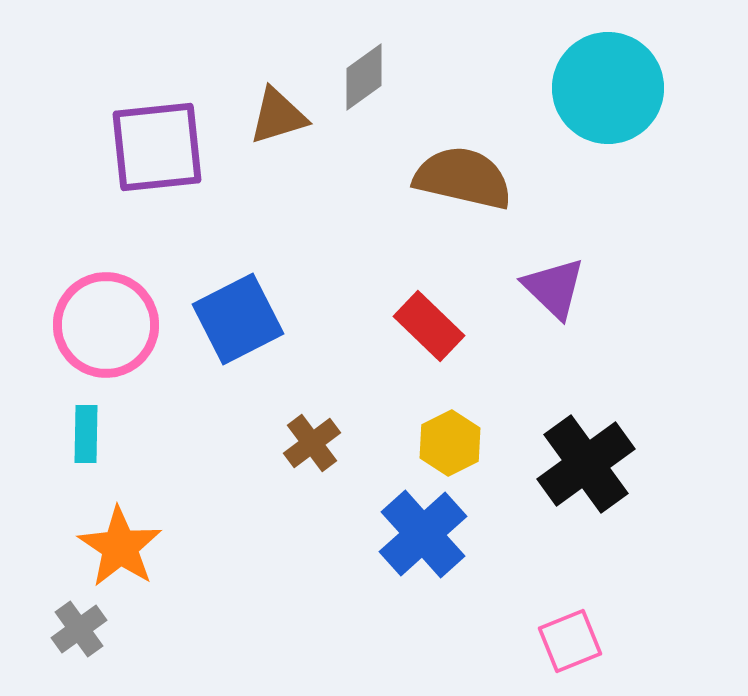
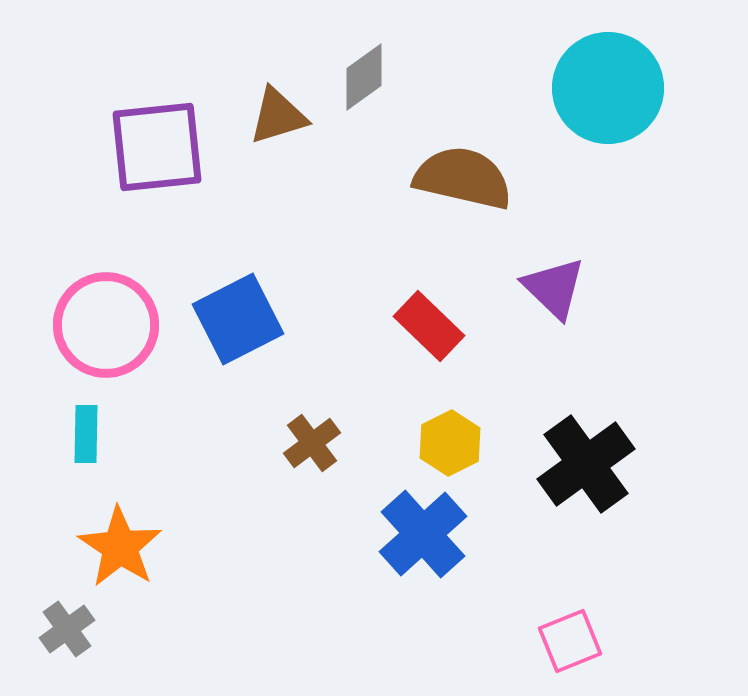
gray cross: moved 12 px left
